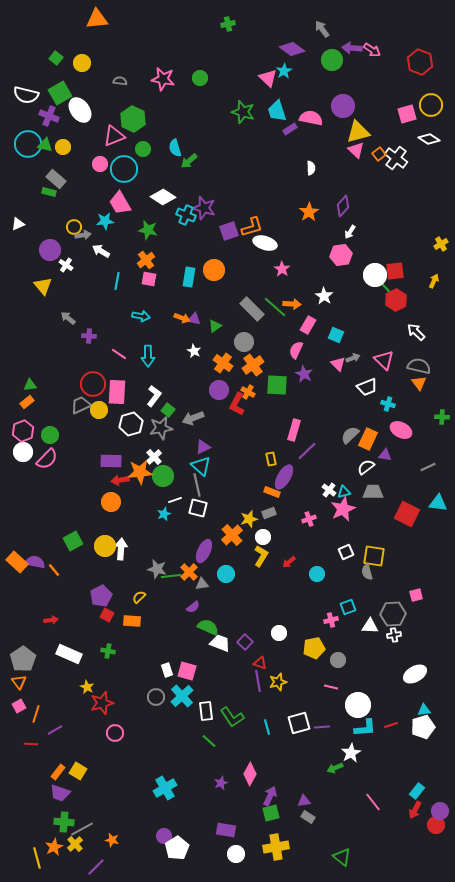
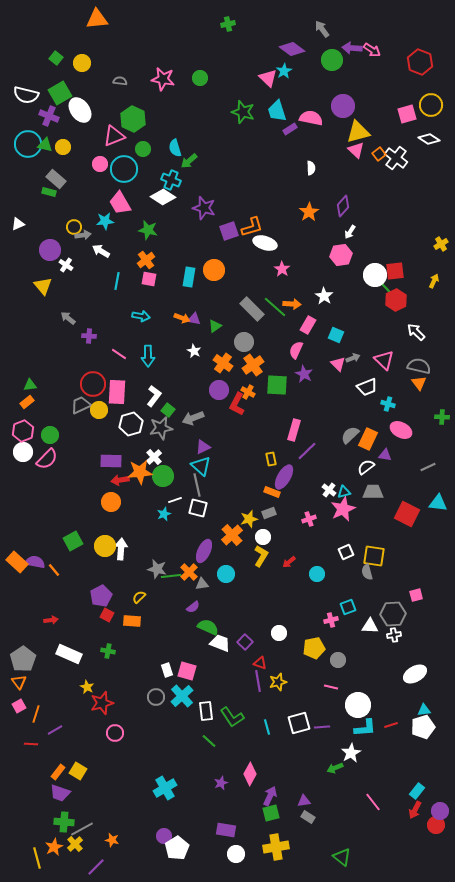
cyan cross at (186, 215): moved 15 px left, 35 px up
